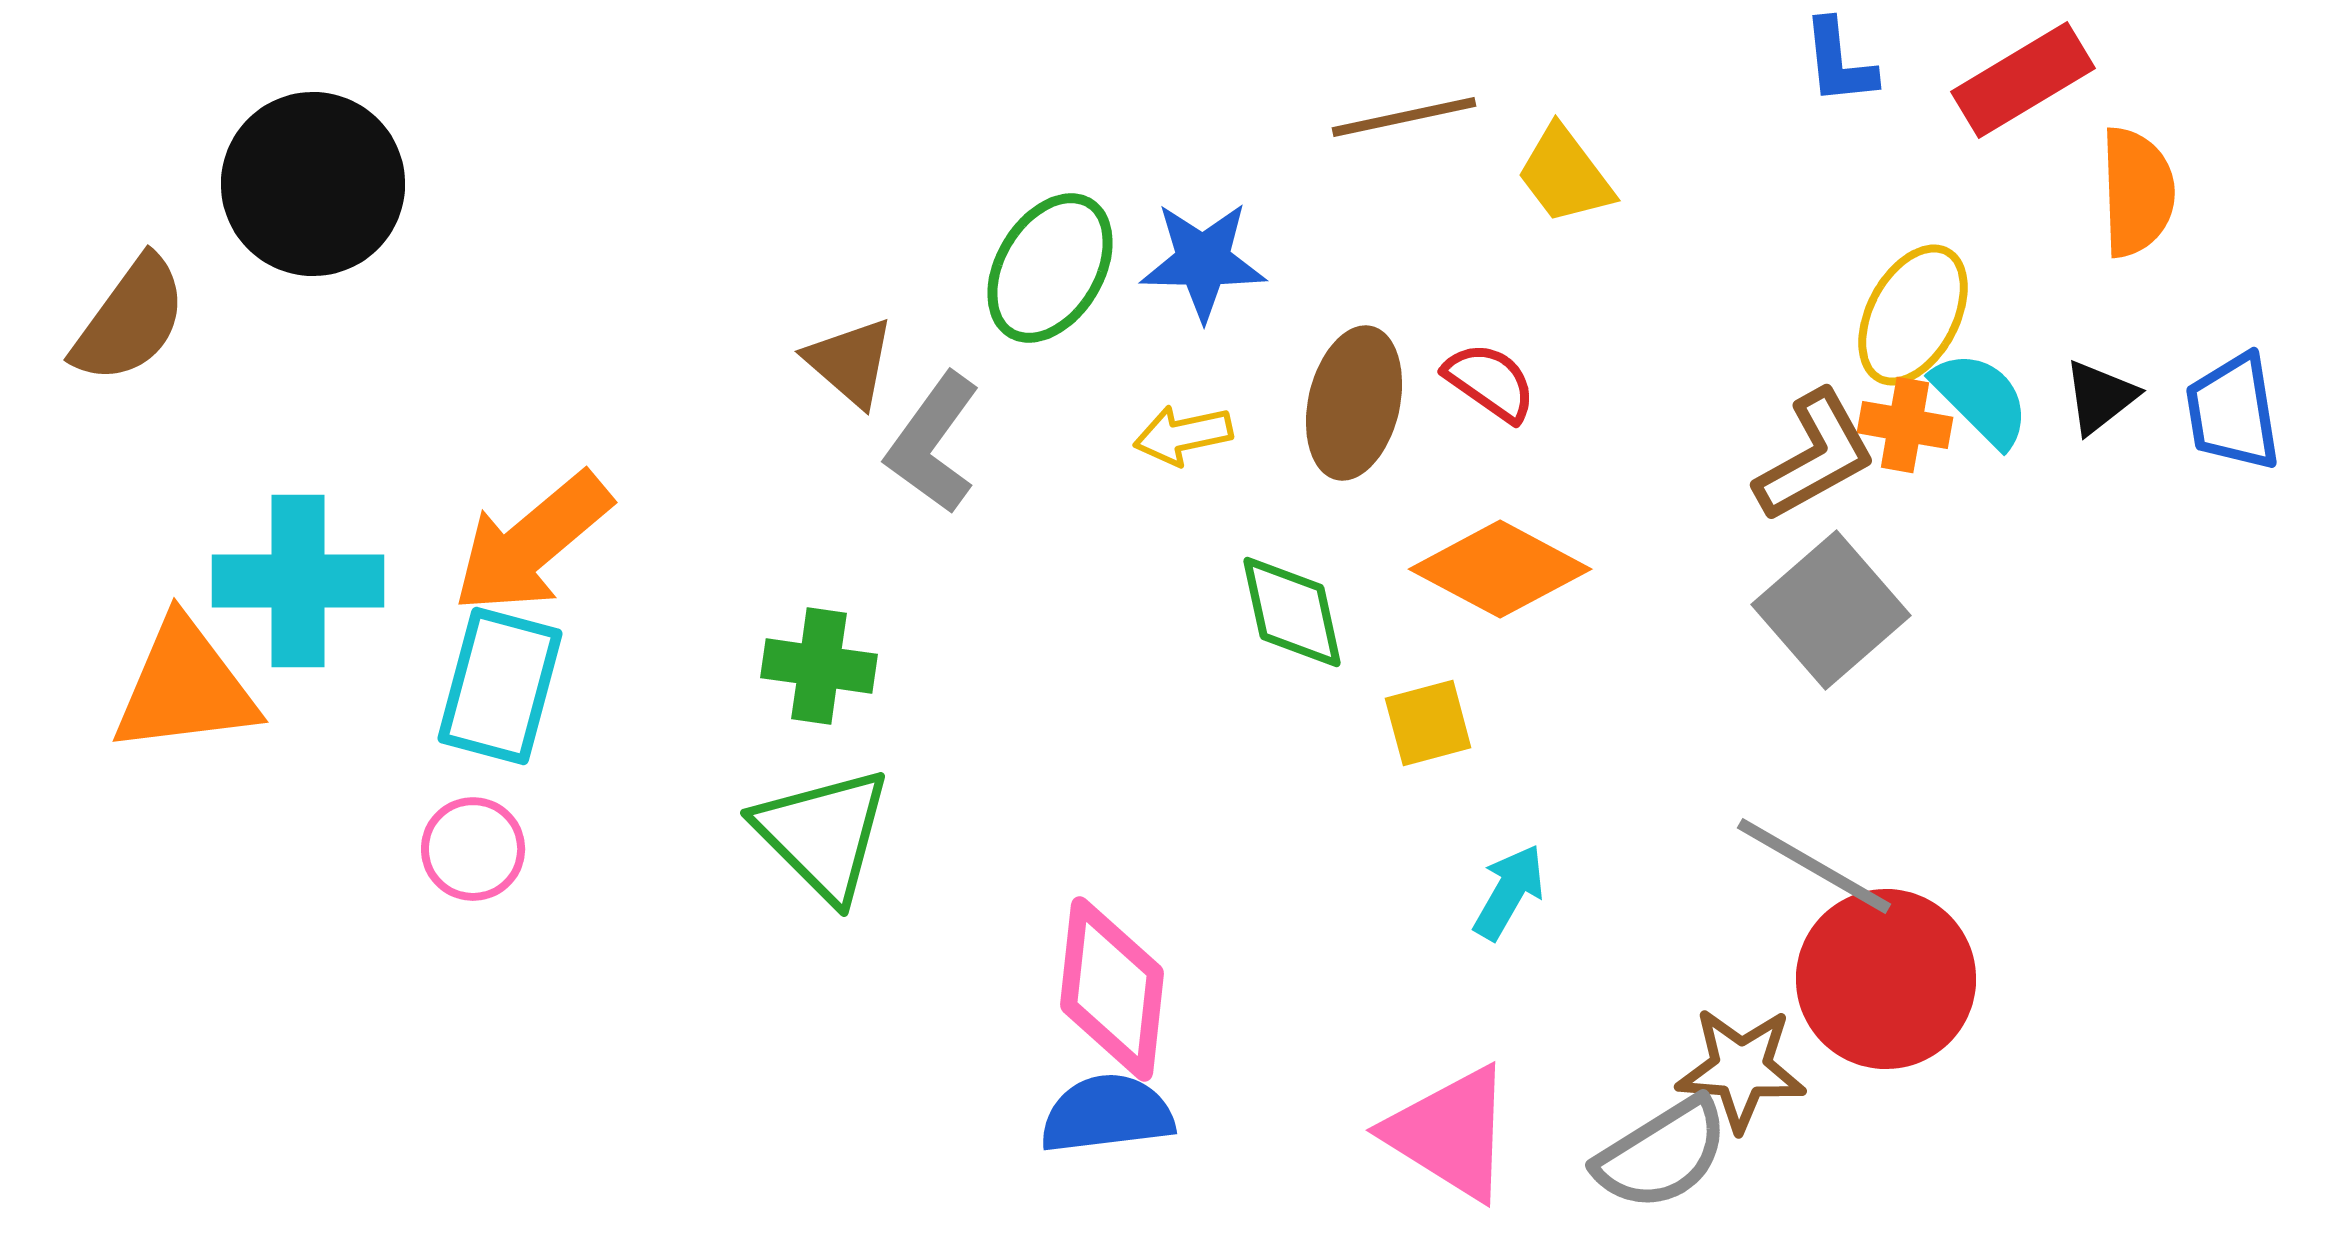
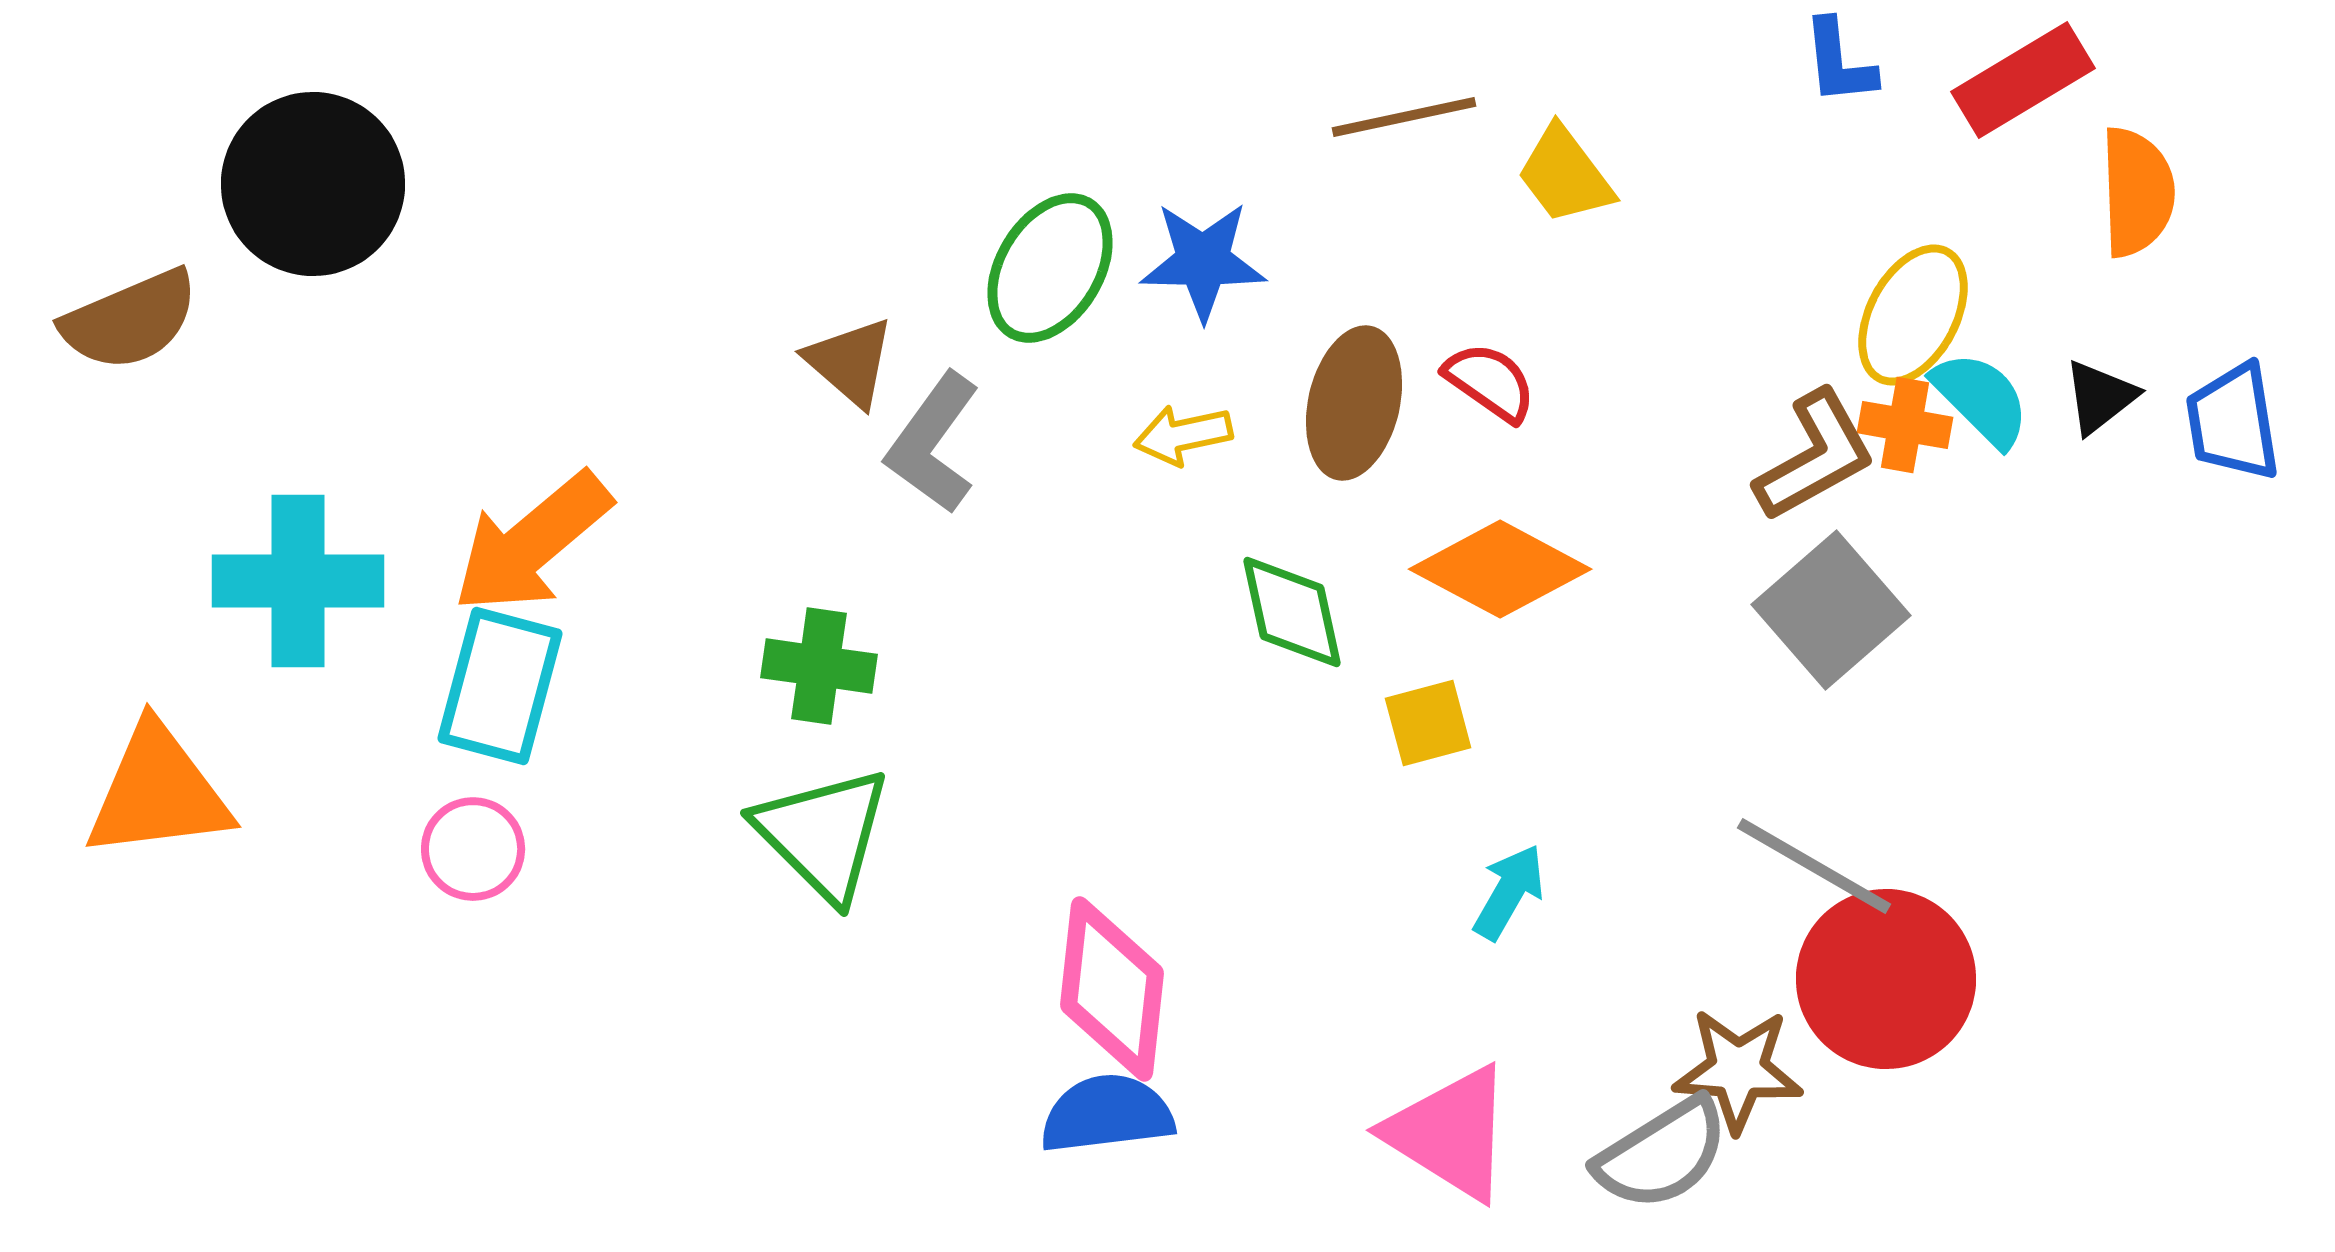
brown semicircle: rotated 31 degrees clockwise
blue trapezoid: moved 10 px down
orange triangle: moved 27 px left, 105 px down
brown star: moved 3 px left, 1 px down
